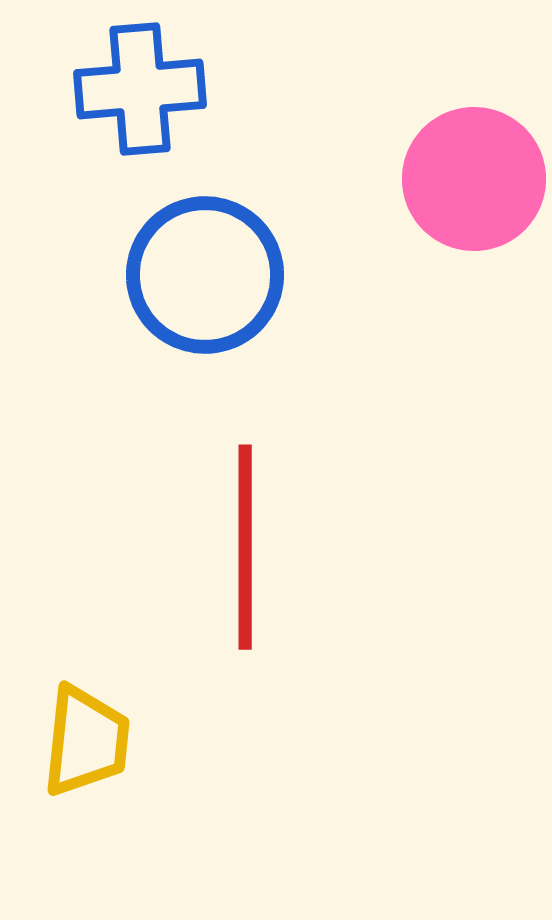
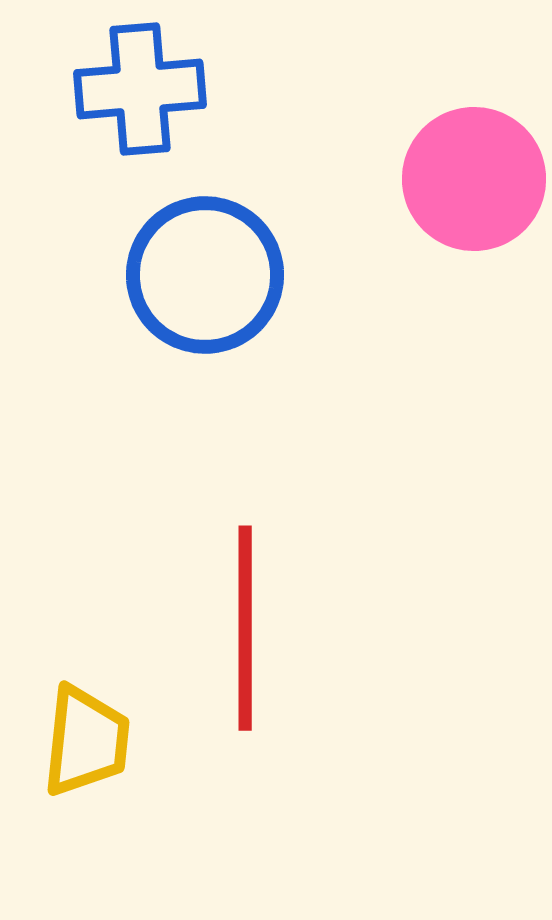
red line: moved 81 px down
